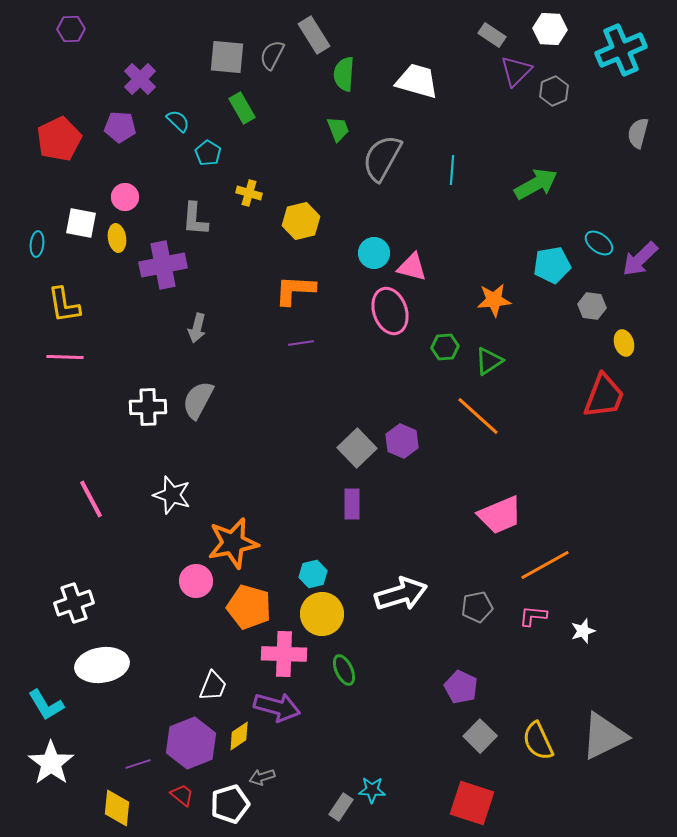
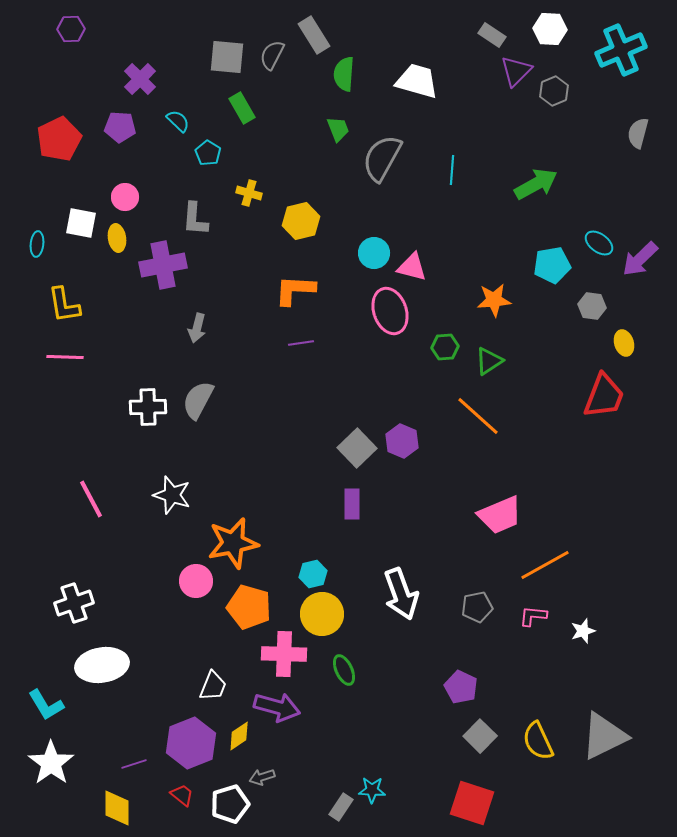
white arrow at (401, 594): rotated 87 degrees clockwise
purple line at (138, 764): moved 4 px left
yellow diamond at (117, 808): rotated 6 degrees counterclockwise
